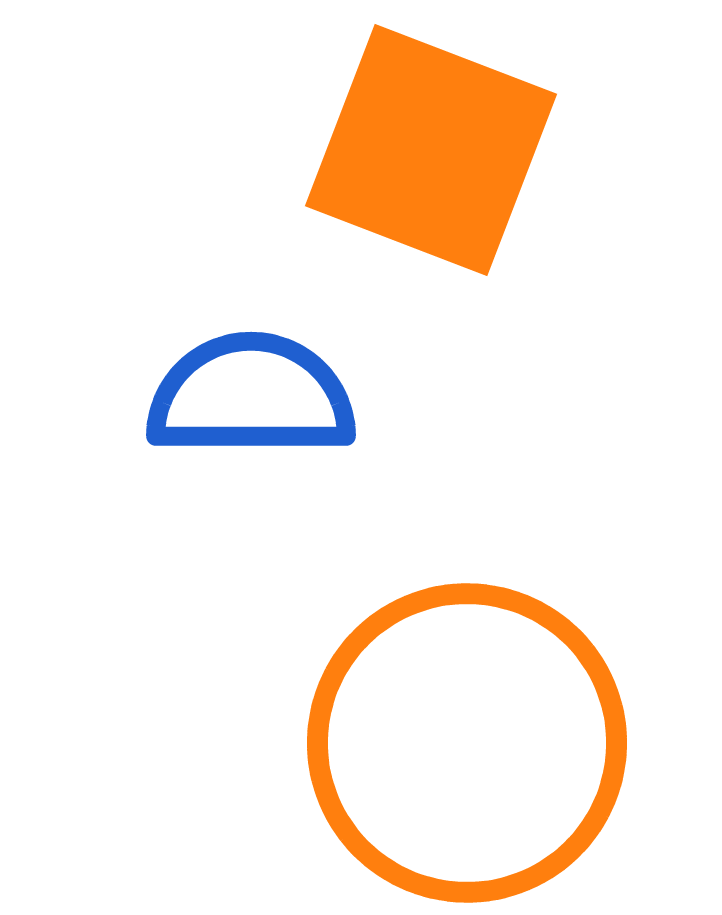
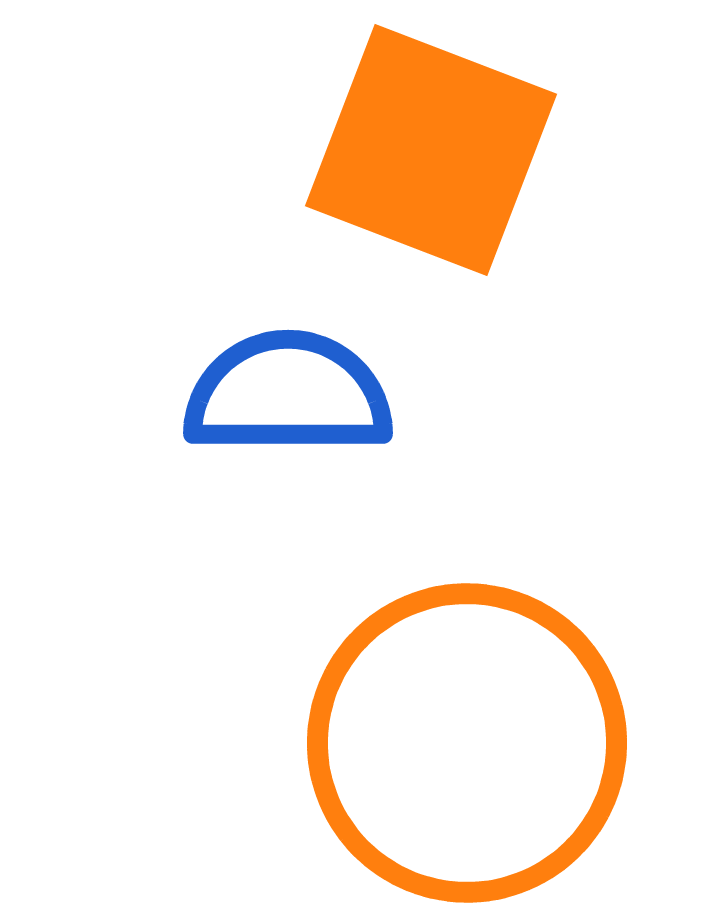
blue semicircle: moved 37 px right, 2 px up
